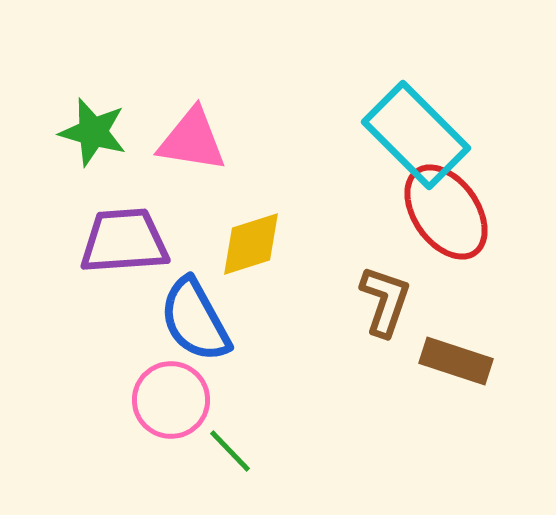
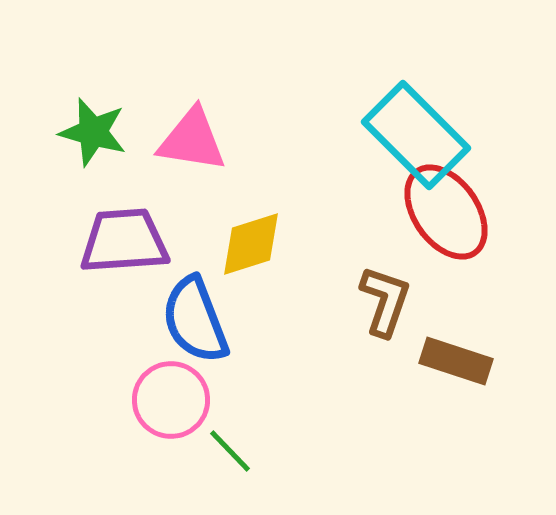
blue semicircle: rotated 8 degrees clockwise
